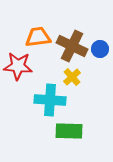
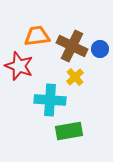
orange trapezoid: moved 1 px left, 1 px up
red star: moved 1 px right; rotated 16 degrees clockwise
yellow cross: moved 3 px right
green rectangle: rotated 12 degrees counterclockwise
